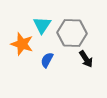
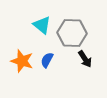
cyan triangle: rotated 24 degrees counterclockwise
orange star: moved 17 px down
black arrow: moved 1 px left
